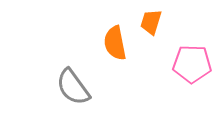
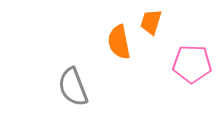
orange semicircle: moved 4 px right, 1 px up
gray semicircle: rotated 15 degrees clockwise
